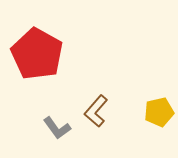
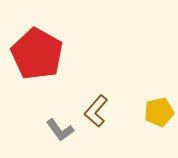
gray L-shape: moved 3 px right, 2 px down
